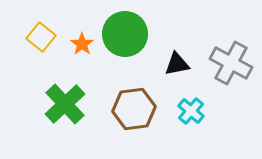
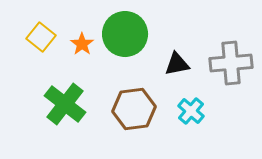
gray cross: rotated 33 degrees counterclockwise
green cross: rotated 9 degrees counterclockwise
